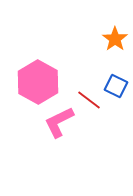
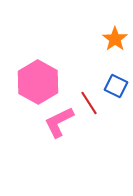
red line: moved 3 px down; rotated 20 degrees clockwise
